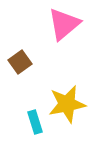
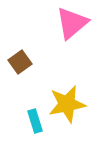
pink triangle: moved 8 px right, 1 px up
cyan rectangle: moved 1 px up
